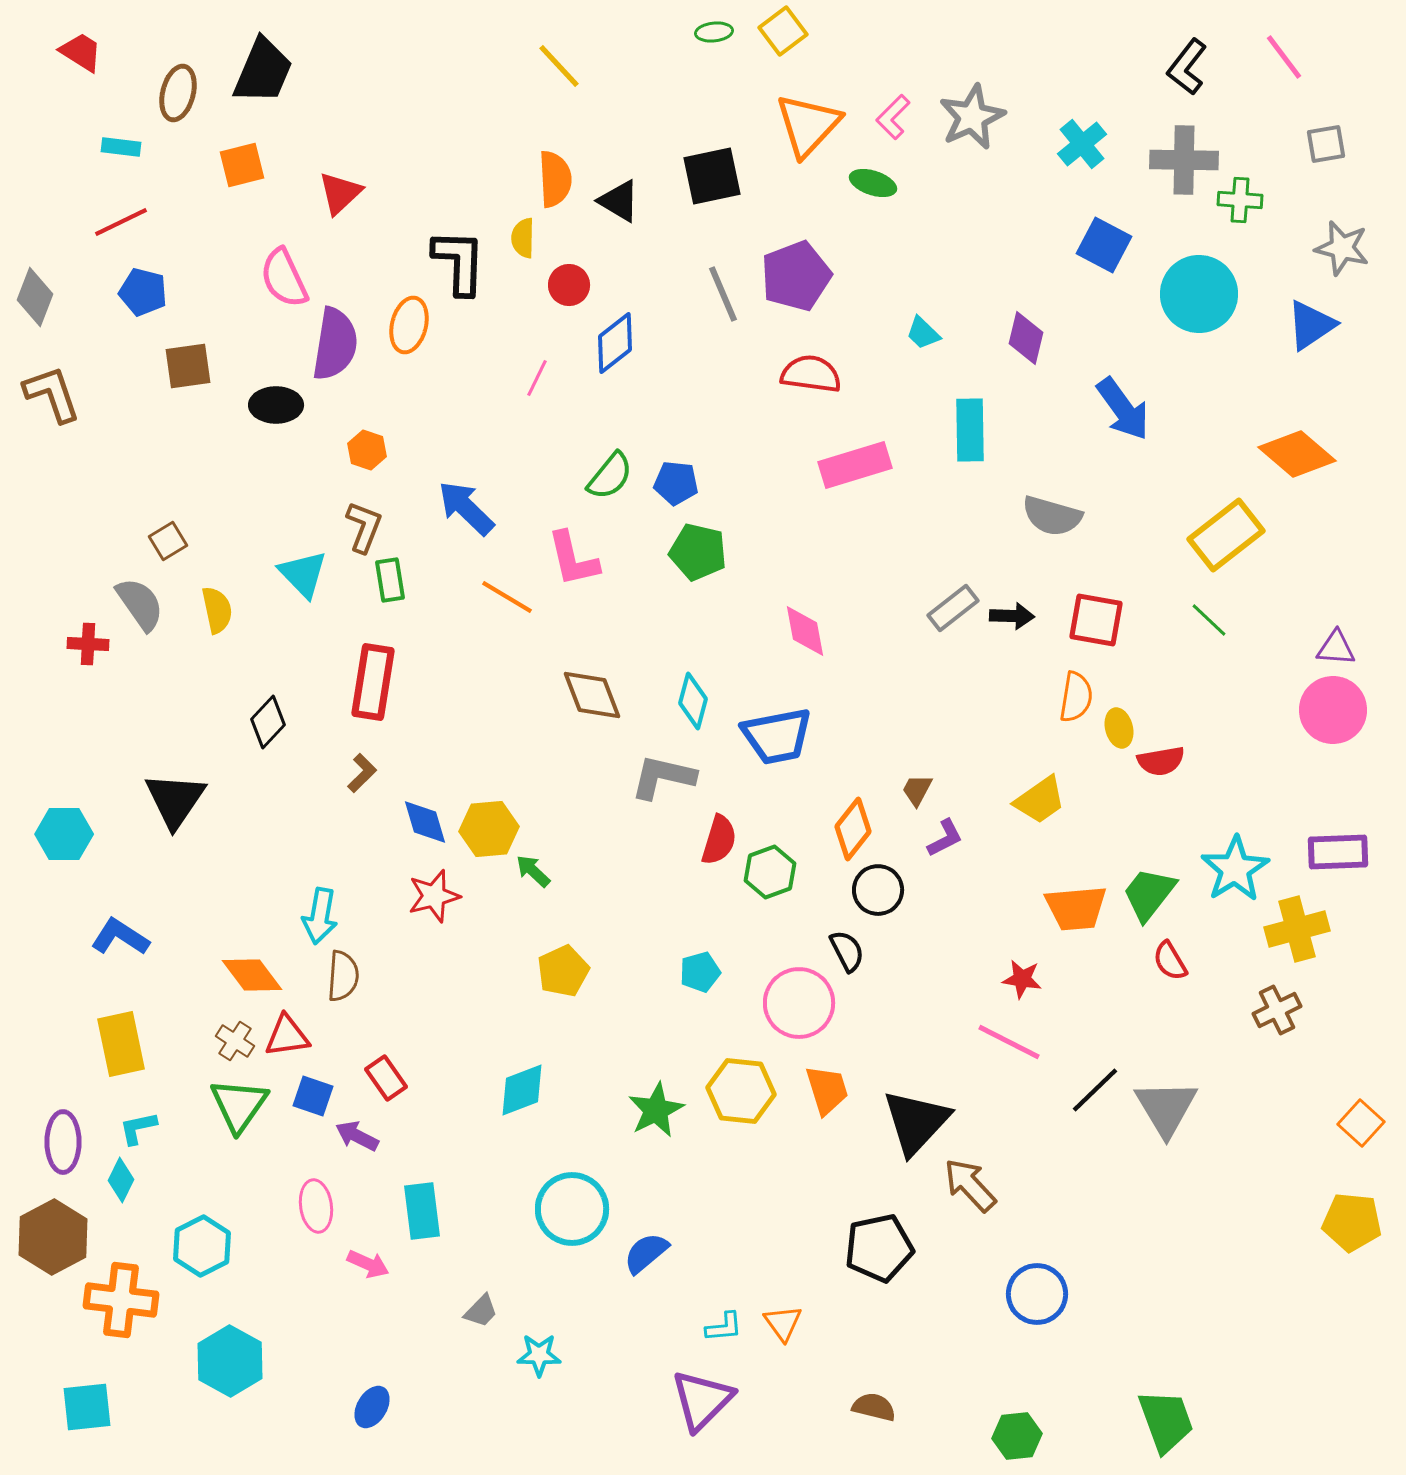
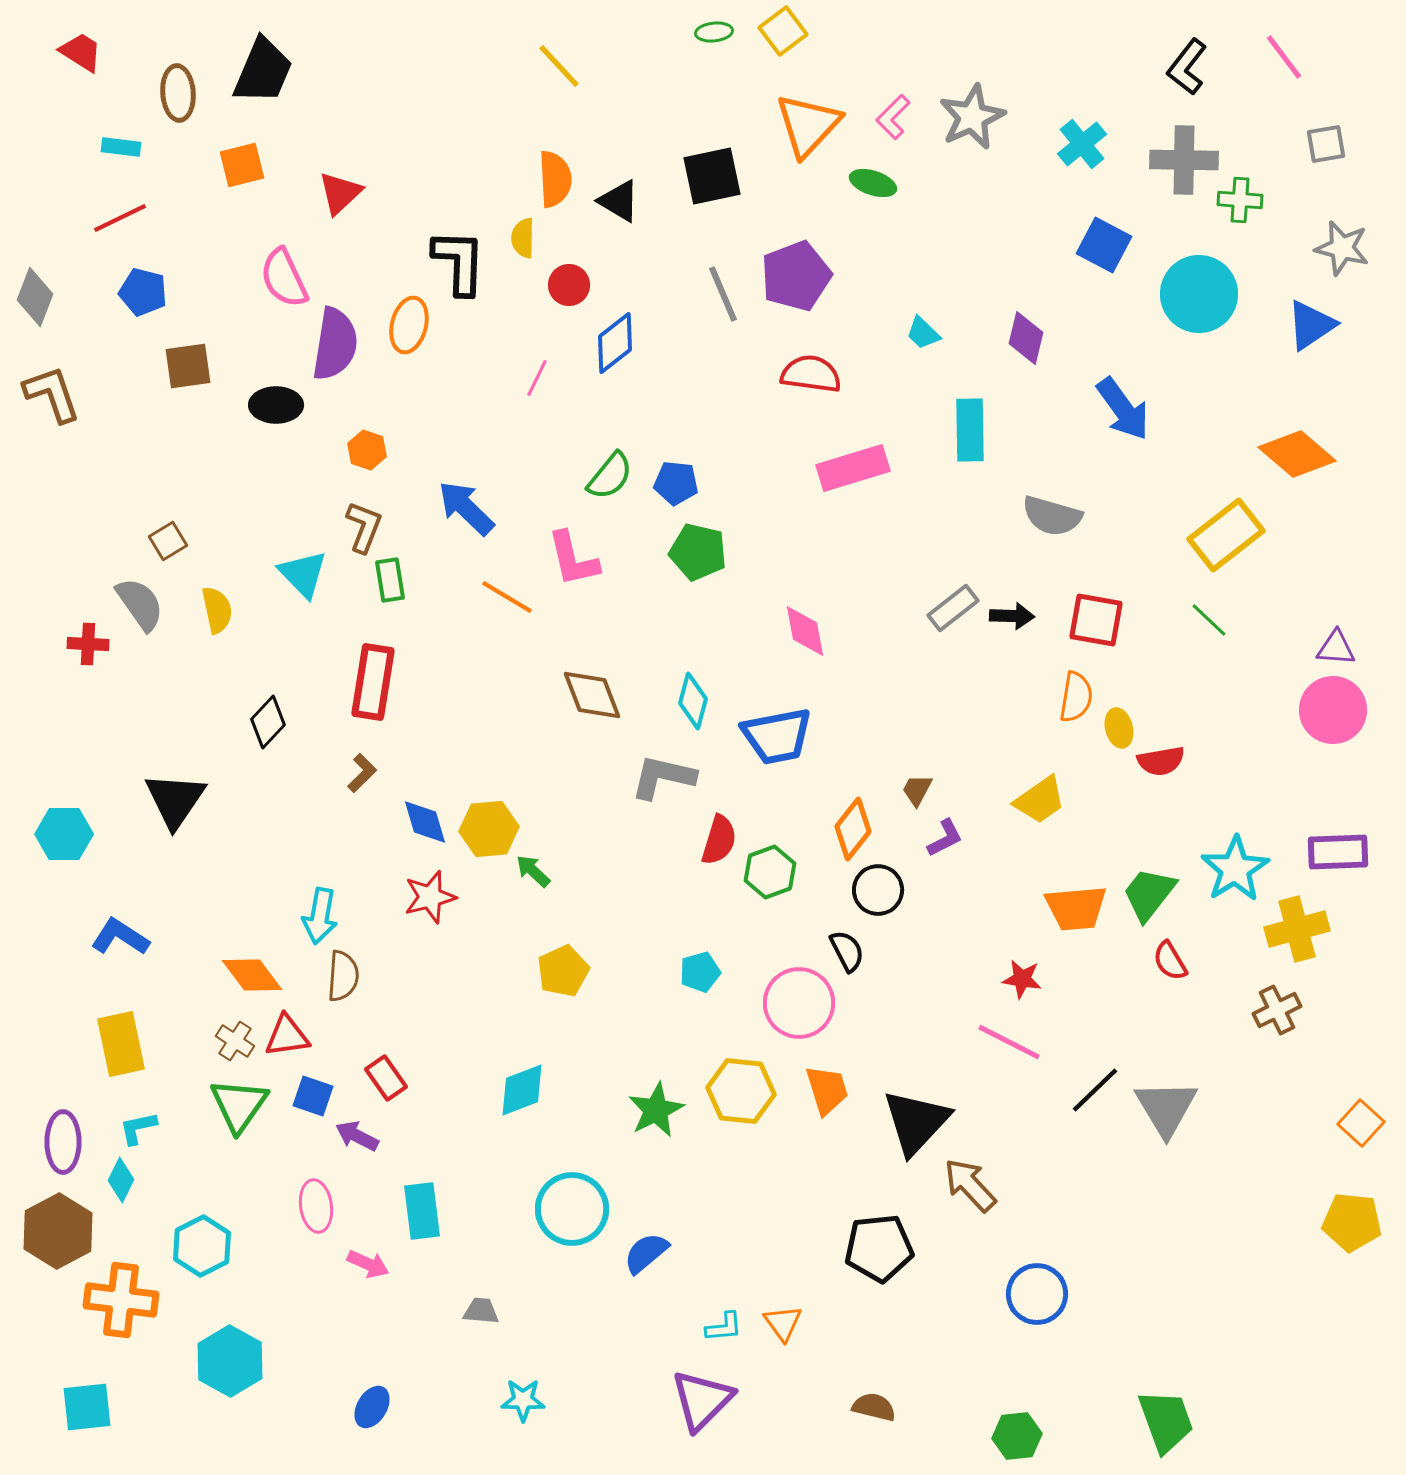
brown ellipse at (178, 93): rotated 18 degrees counterclockwise
red line at (121, 222): moved 1 px left, 4 px up
pink rectangle at (855, 465): moved 2 px left, 3 px down
red star at (434, 896): moved 4 px left, 1 px down
brown hexagon at (53, 1237): moved 5 px right, 6 px up
black pentagon at (879, 1248): rotated 6 degrees clockwise
gray trapezoid at (481, 1311): rotated 129 degrees counterclockwise
cyan star at (539, 1355): moved 16 px left, 45 px down
